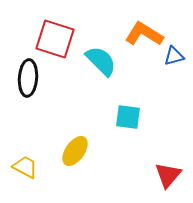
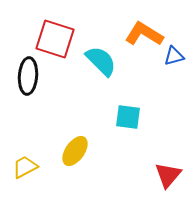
black ellipse: moved 2 px up
yellow trapezoid: rotated 56 degrees counterclockwise
